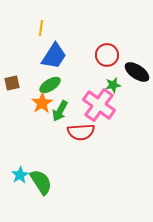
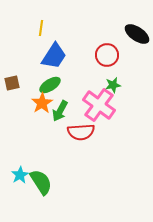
black ellipse: moved 38 px up
